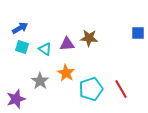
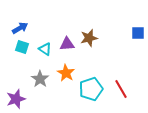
brown star: rotated 18 degrees counterclockwise
gray star: moved 2 px up
